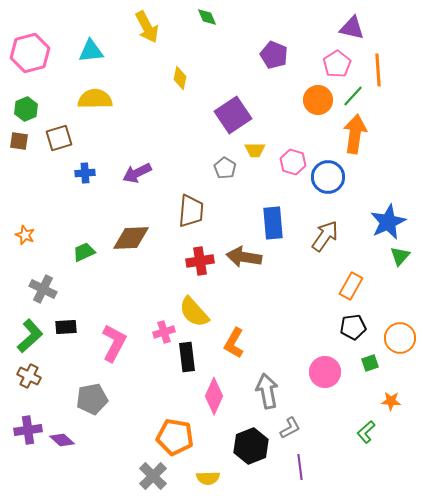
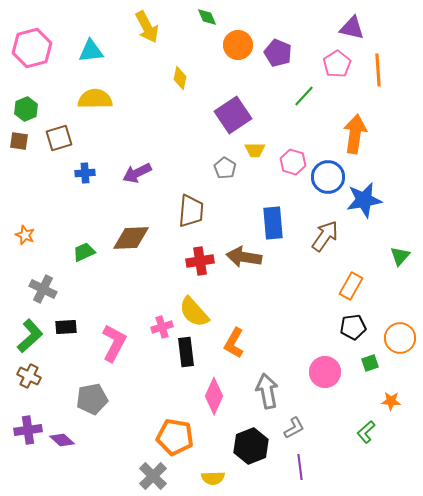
pink hexagon at (30, 53): moved 2 px right, 5 px up
purple pentagon at (274, 55): moved 4 px right, 2 px up
green line at (353, 96): moved 49 px left
orange circle at (318, 100): moved 80 px left, 55 px up
blue star at (388, 222): moved 24 px left, 22 px up; rotated 15 degrees clockwise
pink cross at (164, 332): moved 2 px left, 5 px up
black rectangle at (187, 357): moved 1 px left, 5 px up
gray L-shape at (290, 428): moved 4 px right
yellow semicircle at (208, 478): moved 5 px right
